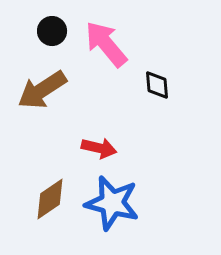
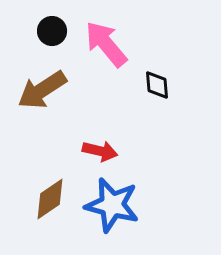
red arrow: moved 1 px right, 3 px down
blue star: moved 2 px down
